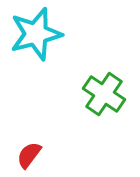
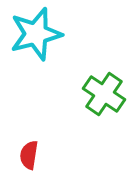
red semicircle: rotated 28 degrees counterclockwise
